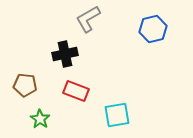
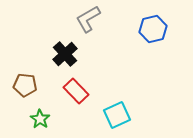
black cross: rotated 30 degrees counterclockwise
red rectangle: rotated 25 degrees clockwise
cyan square: rotated 16 degrees counterclockwise
